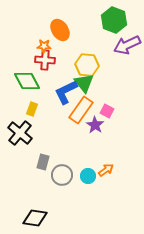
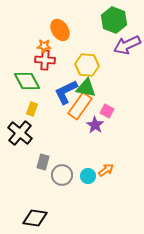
green triangle: moved 2 px right, 5 px down; rotated 40 degrees counterclockwise
orange rectangle: moved 1 px left, 4 px up
